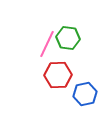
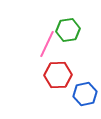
green hexagon: moved 8 px up; rotated 15 degrees counterclockwise
